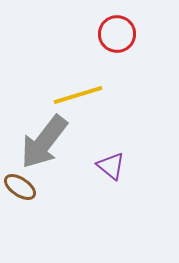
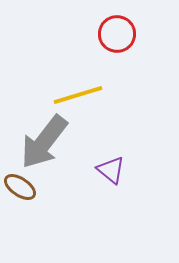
purple triangle: moved 4 px down
